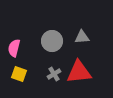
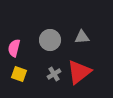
gray circle: moved 2 px left, 1 px up
red triangle: rotated 32 degrees counterclockwise
